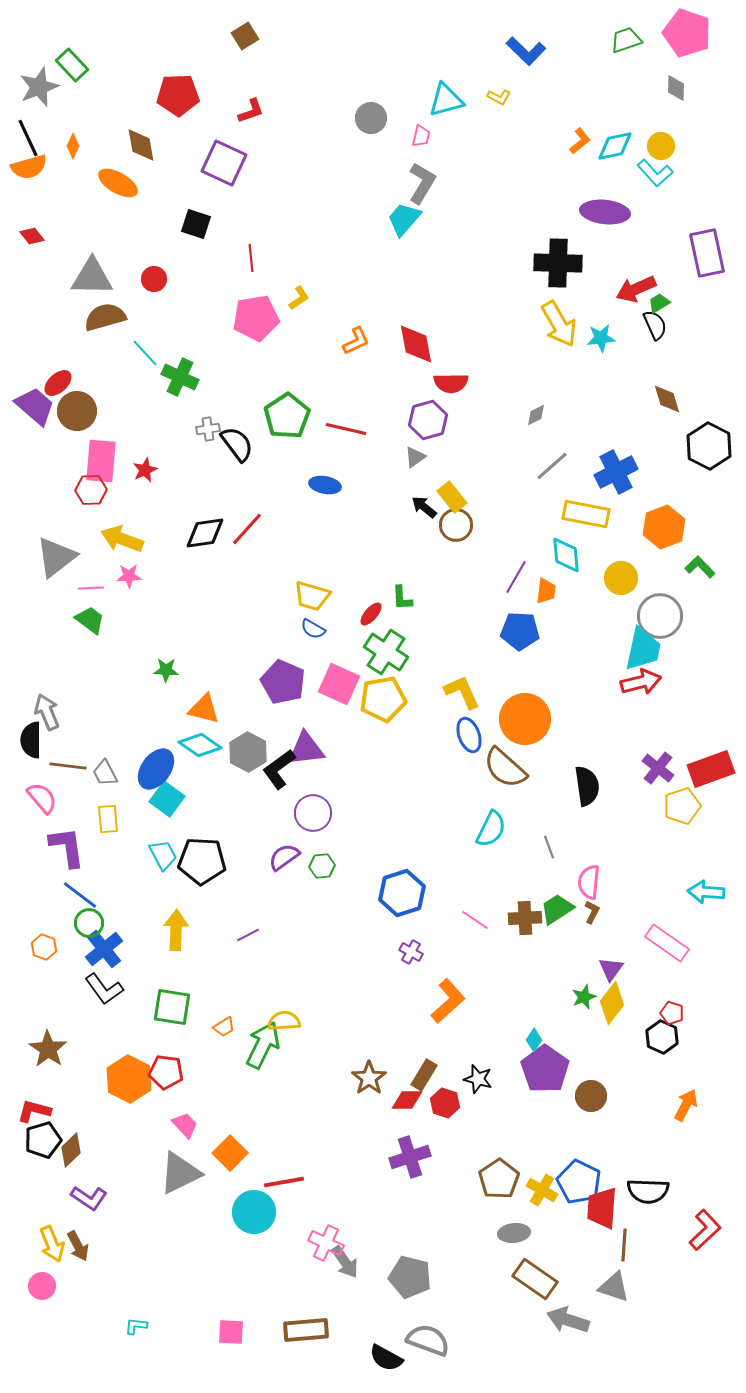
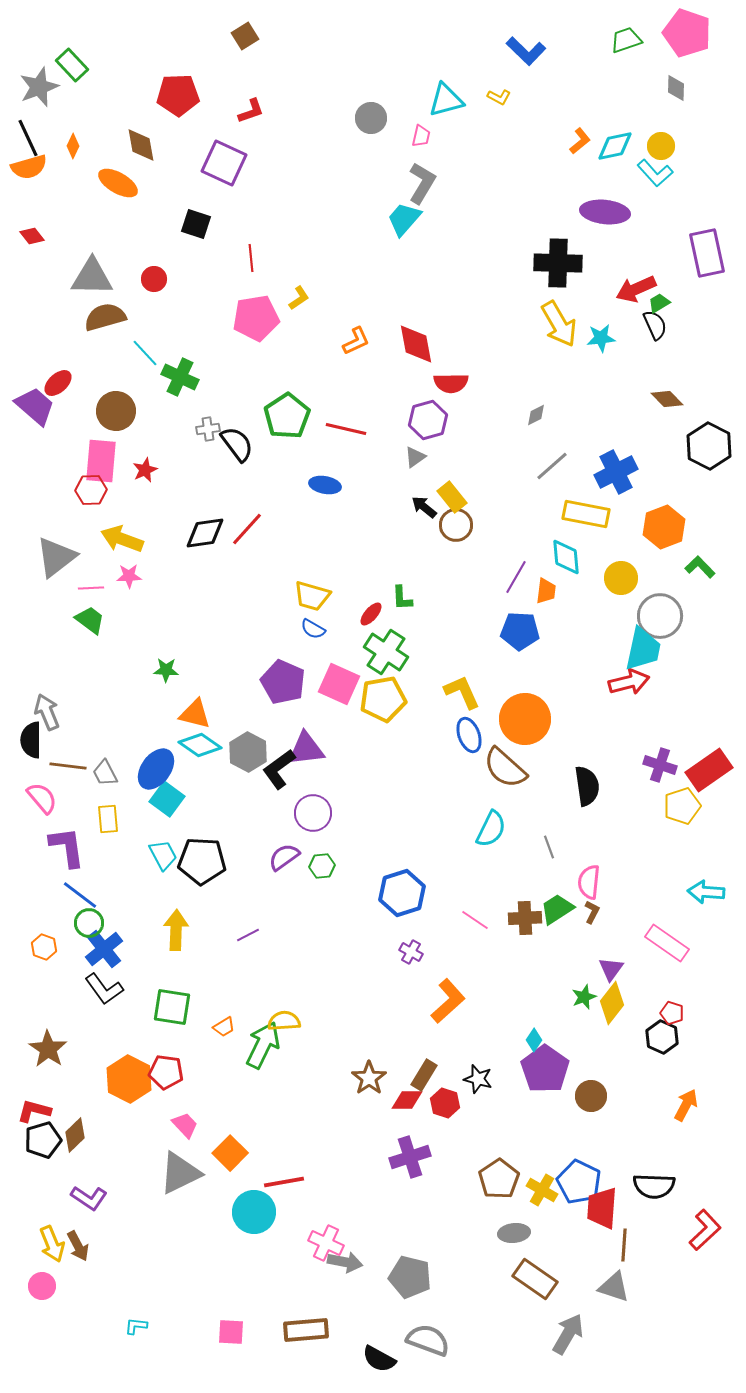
brown diamond at (667, 399): rotated 28 degrees counterclockwise
brown circle at (77, 411): moved 39 px right
cyan diamond at (566, 555): moved 2 px down
red arrow at (641, 682): moved 12 px left
orange triangle at (204, 709): moved 9 px left, 5 px down
purple cross at (658, 768): moved 2 px right, 3 px up; rotated 20 degrees counterclockwise
red rectangle at (711, 769): moved 2 px left, 1 px down; rotated 15 degrees counterclockwise
brown diamond at (71, 1150): moved 4 px right, 15 px up
black semicircle at (648, 1191): moved 6 px right, 5 px up
gray arrow at (345, 1262): rotated 44 degrees counterclockwise
gray arrow at (568, 1320): moved 14 px down; rotated 102 degrees clockwise
black semicircle at (386, 1358): moved 7 px left, 1 px down
